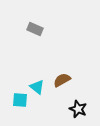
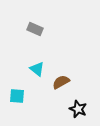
brown semicircle: moved 1 px left, 2 px down
cyan triangle: moved 18 px up
cyan square: moved 3 px left, 4 px up
